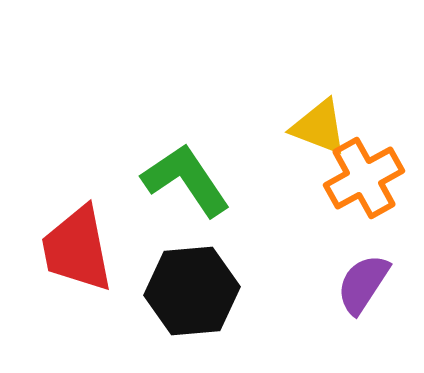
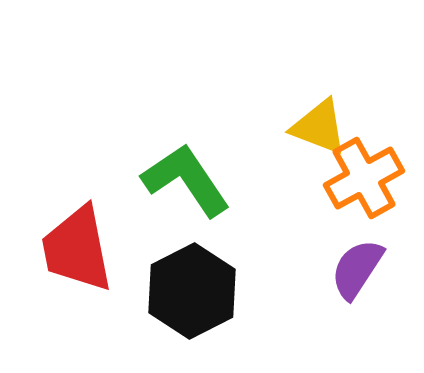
purple semicircle: moved 6 px left, 15 px up
black hexagon: rotated 22 degrees counterclockwise
